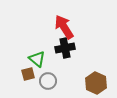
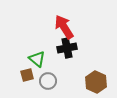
black cross: moved 2 px right
brown square: moved 1 px left, 1 px down
brown hexagon: moved 1 px up
